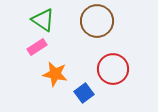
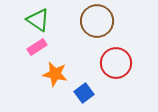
green triangle: moved 5 px left
red circle: moved 3 px right, 6 px up
